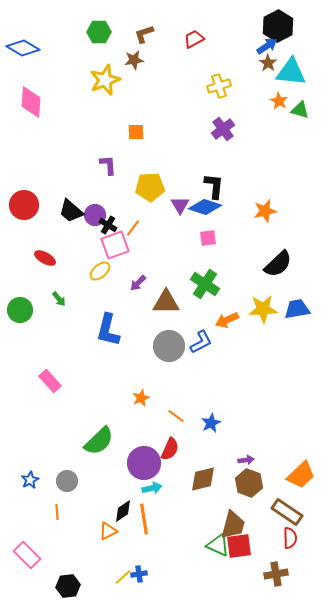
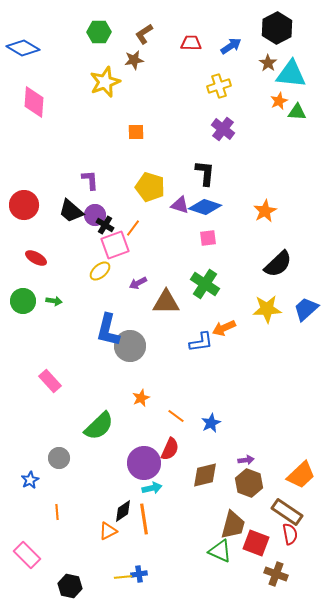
black hexagon at (278, 26): moved 1 px left, 2 px down
brown L-shape at (144, 34): rotated 15 degrees counterclockwise
red trapezoid at (194, 39): moved 3 px left, 4 px down; rotated 30 degrees clockwise
blue arrow at (267, 46): moved 36 px left
cyan triangle at (291, 72): moved 2 px down
yellow star at (105, 80): moved 2 px down
orange star at (279, 101): rotated 18 degrees clockwise
pink diamond at (31, 102): moved 3 px right
green triangle at (300, 110): moved 3 px left, 2 px down; rotated 12 degrees counterclockwise
purple cross at (223, 129): rotated 15 degrees counterclockwise
purple L-shape at (108, 165): moved 18 px left, 15 px down
black L-shape at (214, 186): moved 9 px left, 13 px up
yellow pentagon at (150, 187): rotated 20 degrees clockwise
purple triangle at (180, 205): rotated 42 degrees counterclockwise
orange star at (265, 211): rotated 15 degrees counterclockwise
black cross at (108, 225): moved 3 px left
red ellipse at (45, 258): moved 9 px left
purple arrow at (138, 283): rotated 18 degrees clockwise
green arrow at (59, 299): moved 5 px left, 2 px down; rotated 42 degrees counterclockwise
yellow star at (263, 309): moved 4 px right
blue trapezoid at (297, 309): moved 9 px right; rotated 32 degrees counterclockwise
green circle at (20, 310): moved 3 px right, 9 px up
orange arrow at (227, 320): moved 3 px left, 8 px down
blue L-shape at (201, 342): rotated 20 degrees clockwise
gray circle at (169, 346): moved 39 px left
green semicircle at (99, 441): moved 15 px up
brown diamond at (203, 479): moved 2 px right, 4 px up
gray circle at (67, 481): moved 8 px left, 23 px up
red semicircle at (290, 538): moved 4 px up; rotated 10 degrees counterclockwise
green triangle at (218, 545): moved 2 px right, 6 px down
red square at (239, 546): moved 17 px right, 3 px up; rotated 28 degrees clockwise
brown cross at (276, 574): rotated 30 degrees clockwise
yellow line at (123, 577): rotated 36 degrees clockwise
black hexagon at (68, 586): moved 2 px right; rotated 20 degrees clockwise
